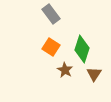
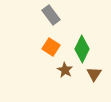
gray rectangle: moved 1 px down
green diamond: rotated 8 degrees clockwise
